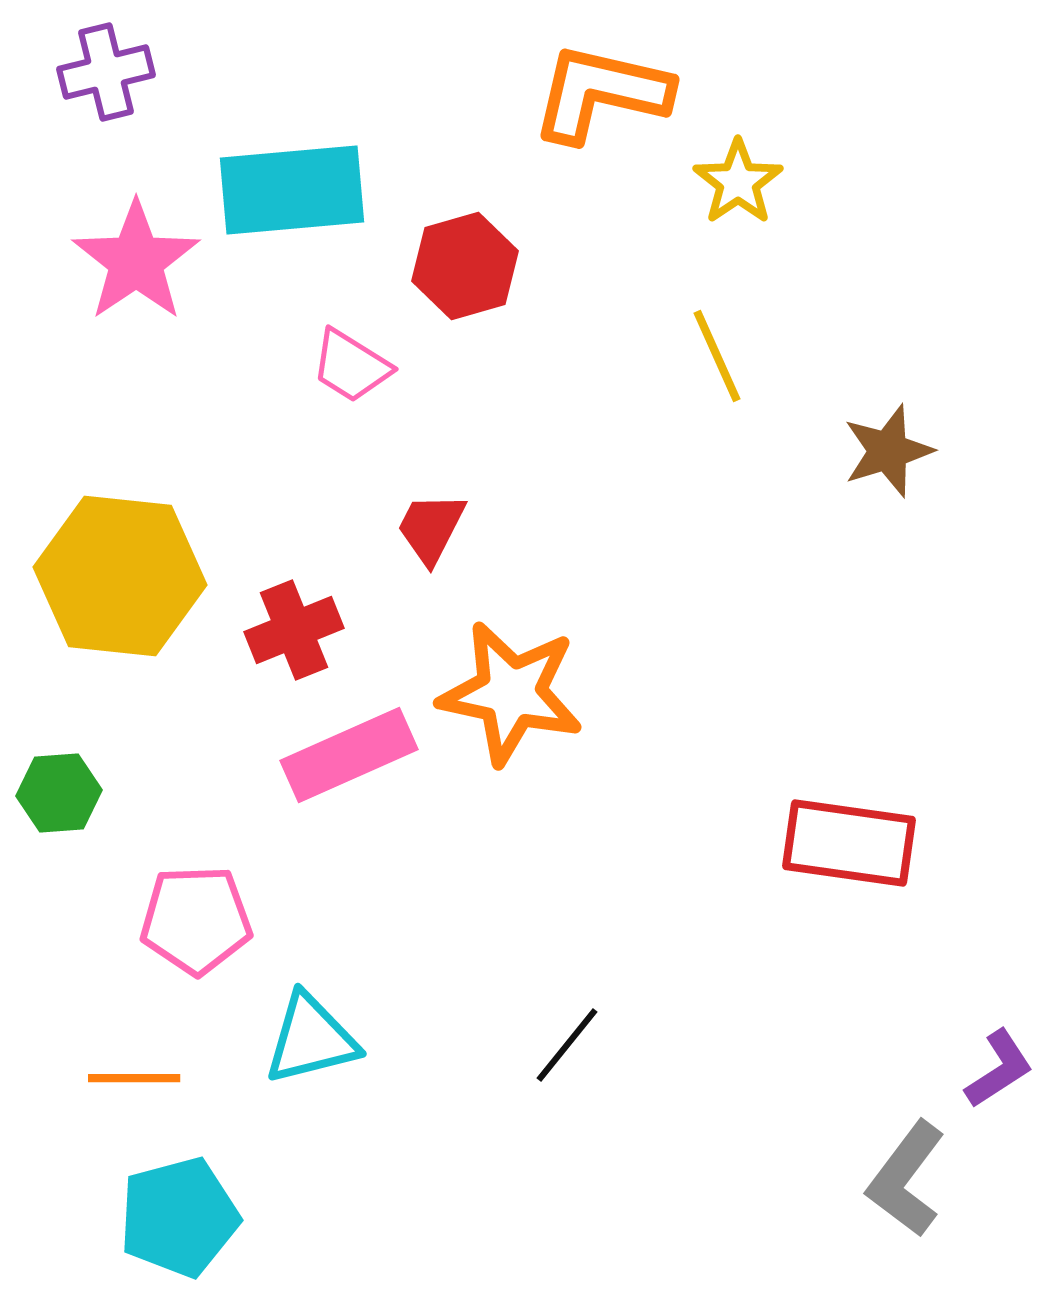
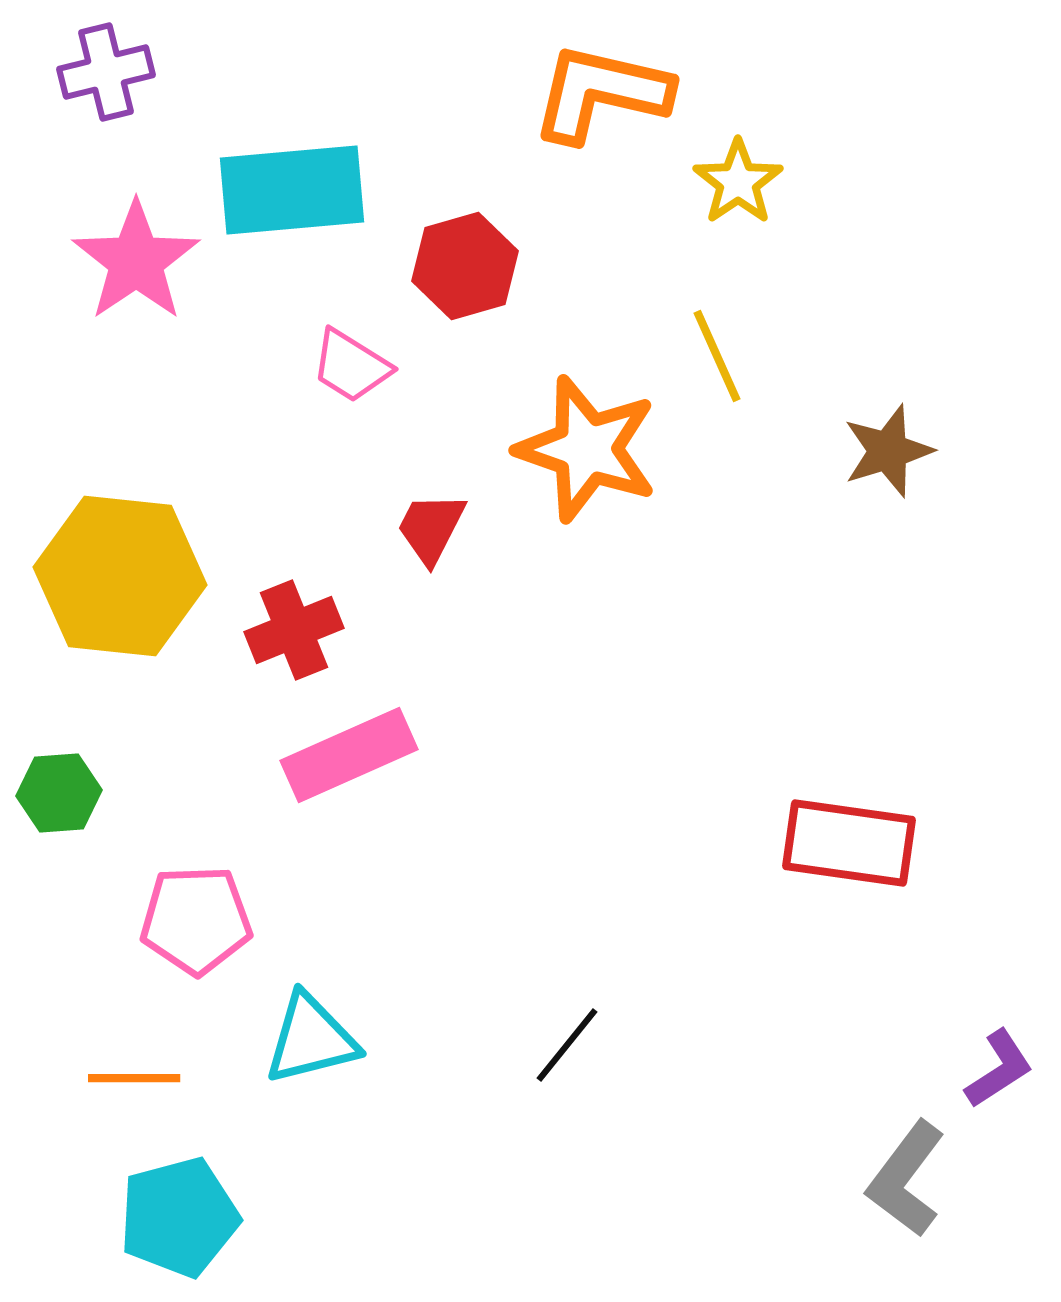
orange star: moved 76 px right, 244 px up; rotated 7 degrees clockwise
